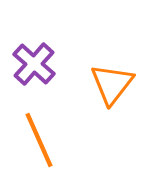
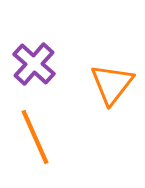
orange line: moved 4 px left, 3 px up
